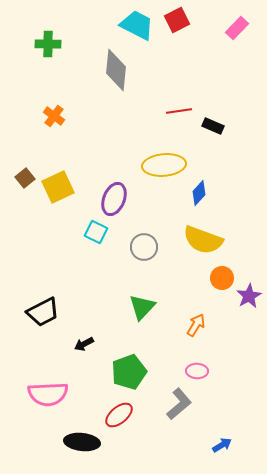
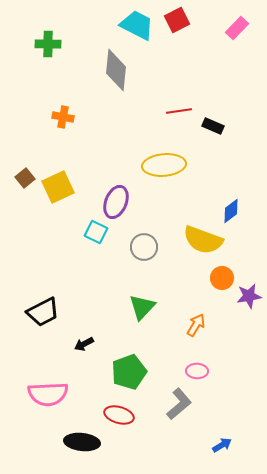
orange cross: moved 9 px right, 1 px down; rotated 25 degrees counterclockwise
blue diamond: moved 32 px right, 18 px down; rotated 10 degrees clockwise
purple ellipse: moved 2 px right, 3 px down
purple star: rotated 20 degrees clockwise
red ellipse: rotated 56 degrees clockwise
